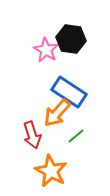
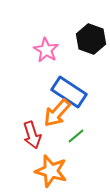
black hexagon: moved 20 px right; rotated 12 degrees clockwise
orange star: rotated 12 degrees counterclockwise
